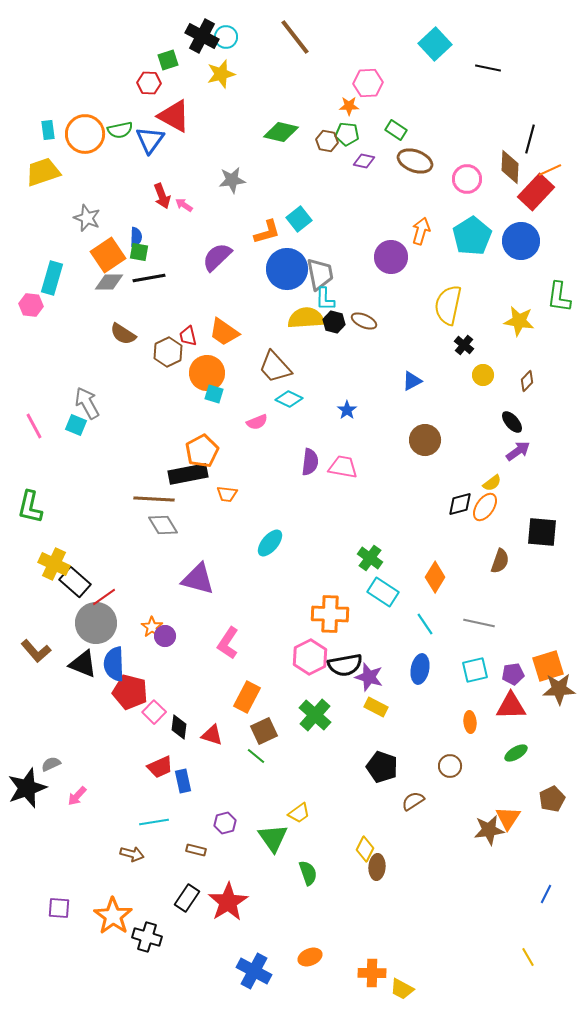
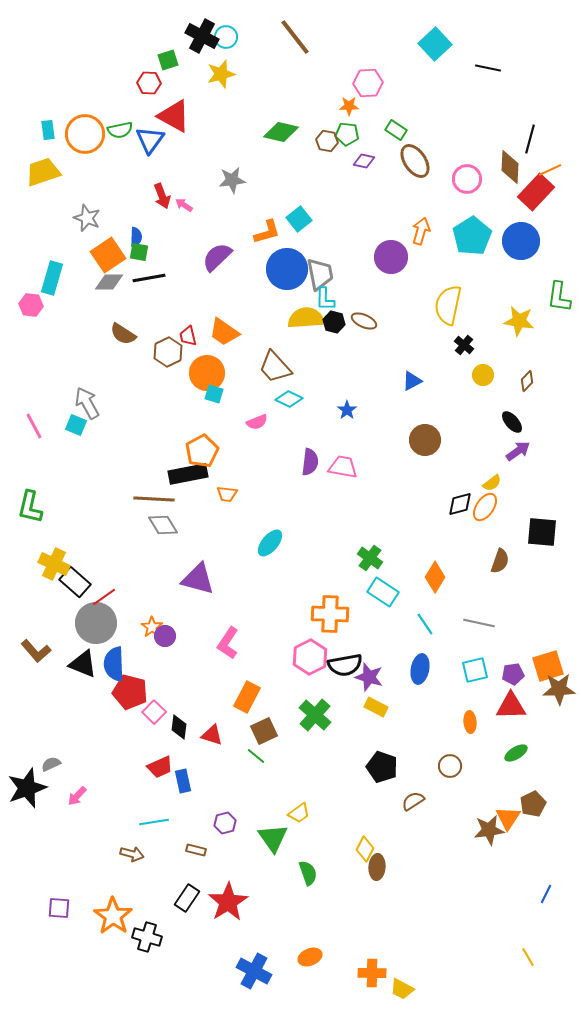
brown ellipse at (415, 161): rotated 36 degrees clockwise
brown pentagon at (552, 799): moved 19 px left, 5 px down
